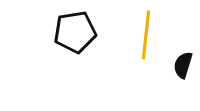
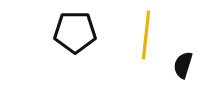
black pentagon: rotated 9 degrees clockwise
